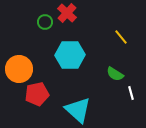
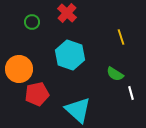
green circle: moved 13 px left
yellow line: rotated 21 degrees clockwise
cyan hexagon: rotated 20 degrees clockwise
